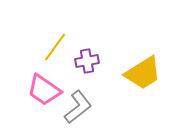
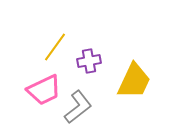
purple cross: moved 2 px right
yellow trapezoid: moved 9 px left, 8 px down; rotated 33 degrees counterclockwise
pink trapezoid: rotated 60 degrees counterclockwise
